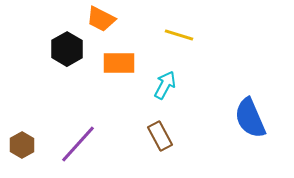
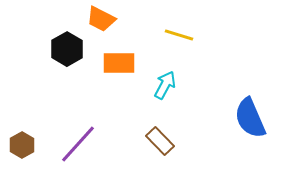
brown rectangle: moved 5 px down; rotated 16 degrees counterclockwise
